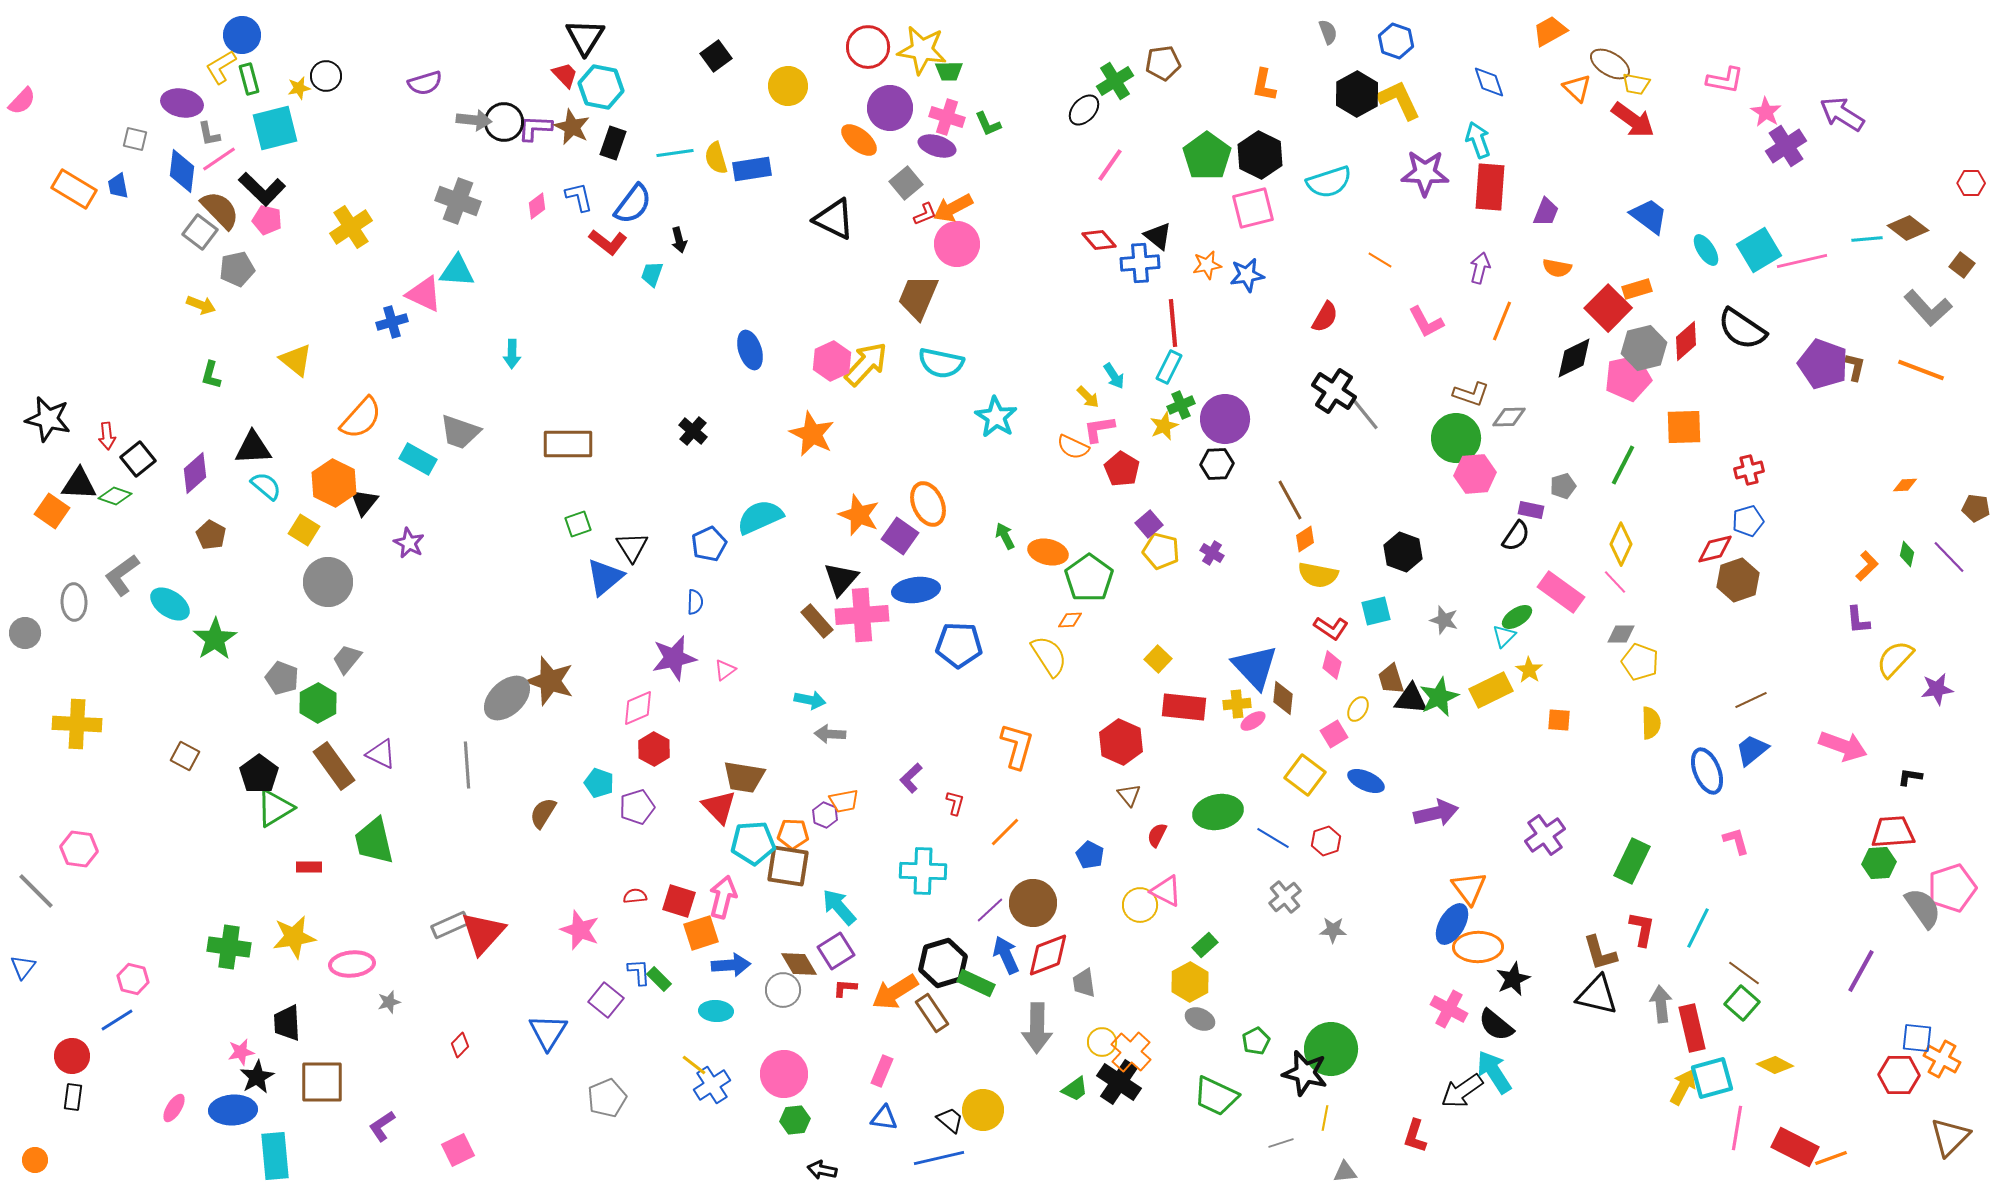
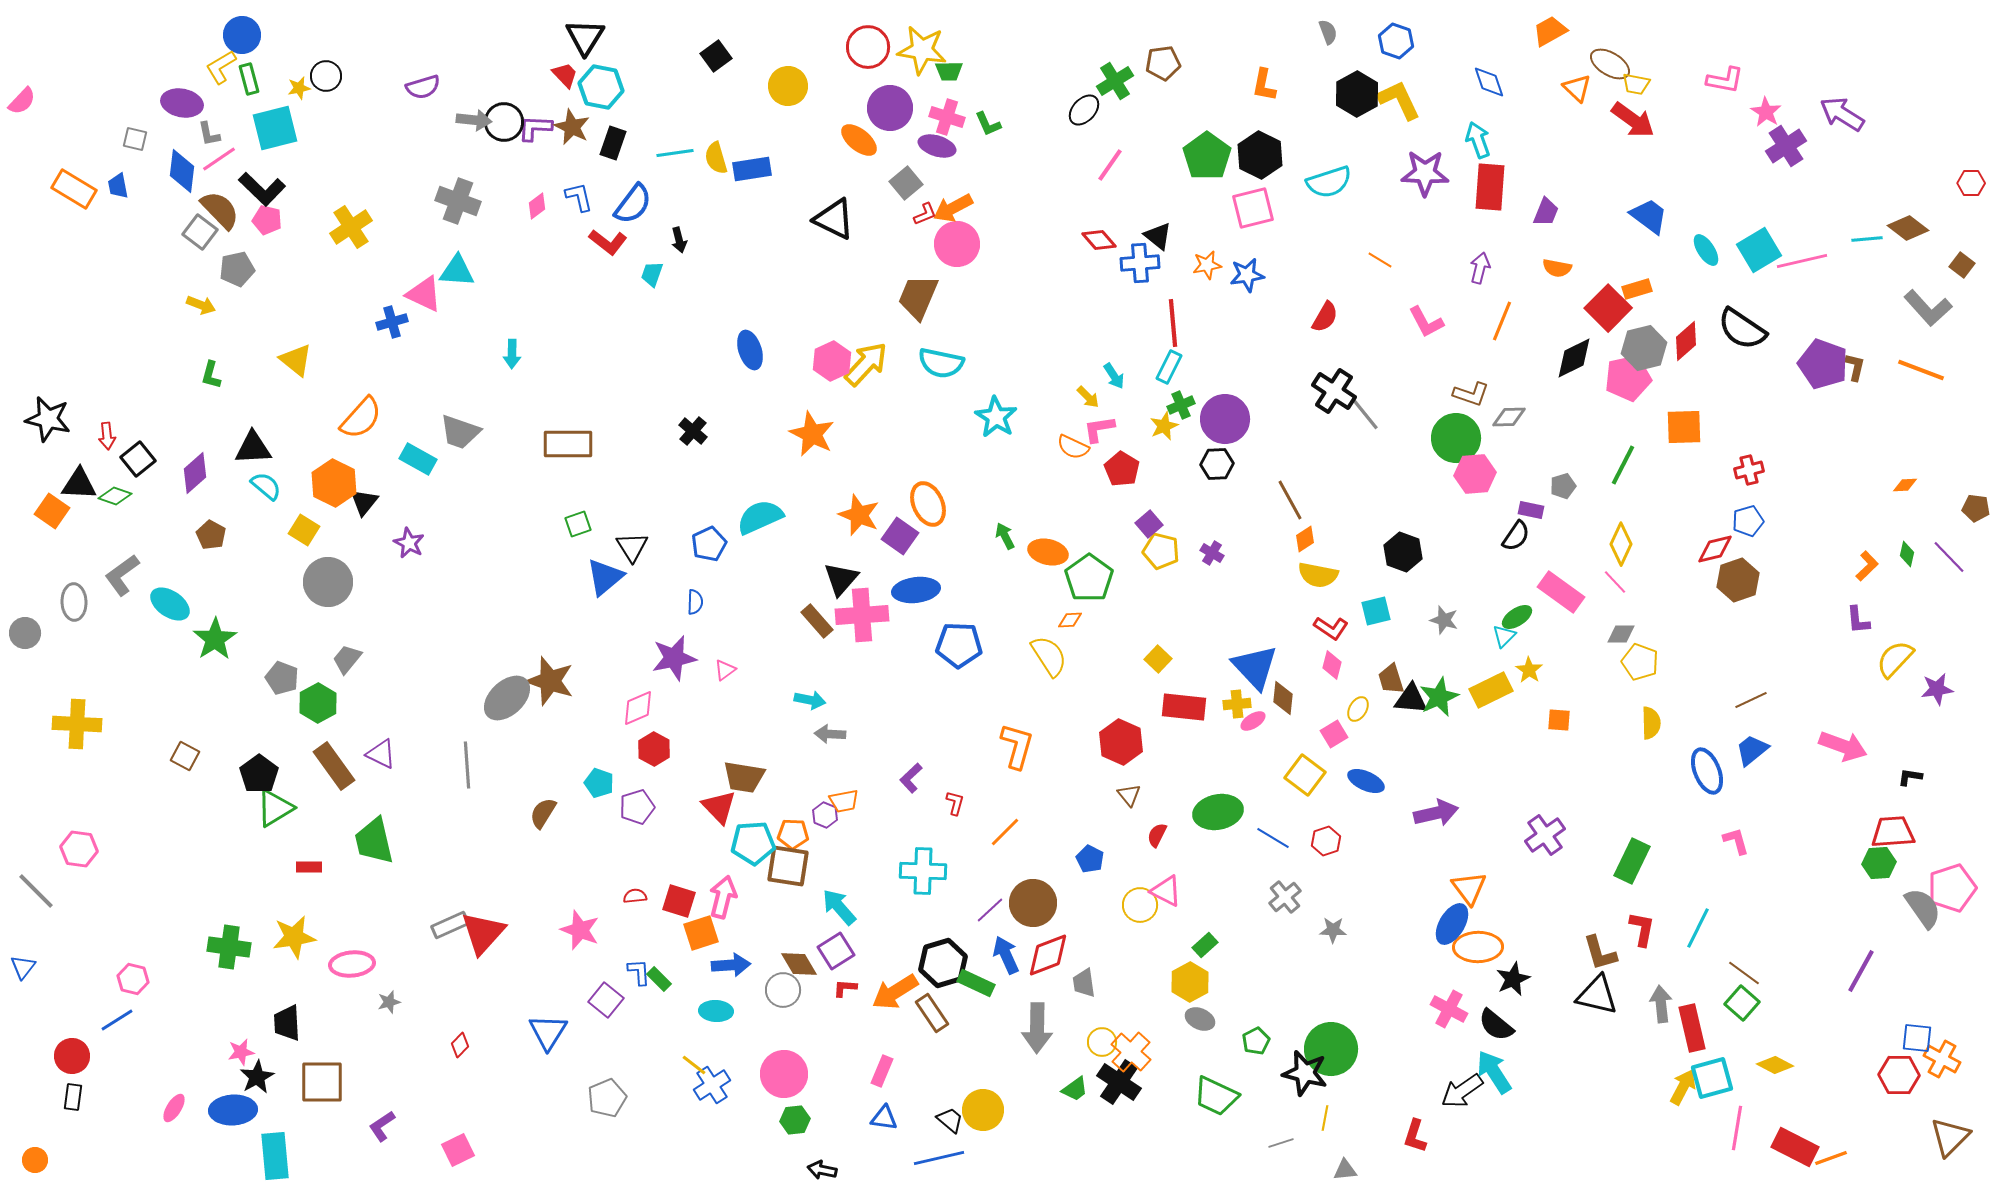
purple semicircle at (425, 83): moved 2 px left, 4 px down
blue pentagon at (1090, 855): moved 4 px down
gray triangle at (1345, 1172): moved 2 px up
